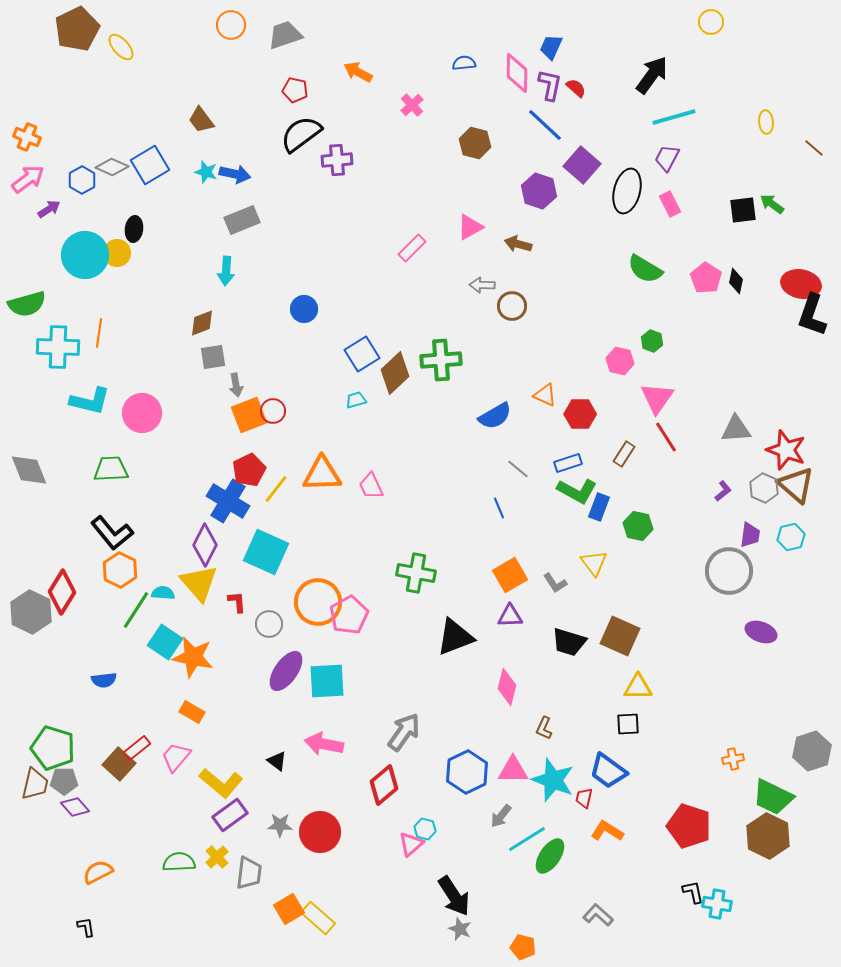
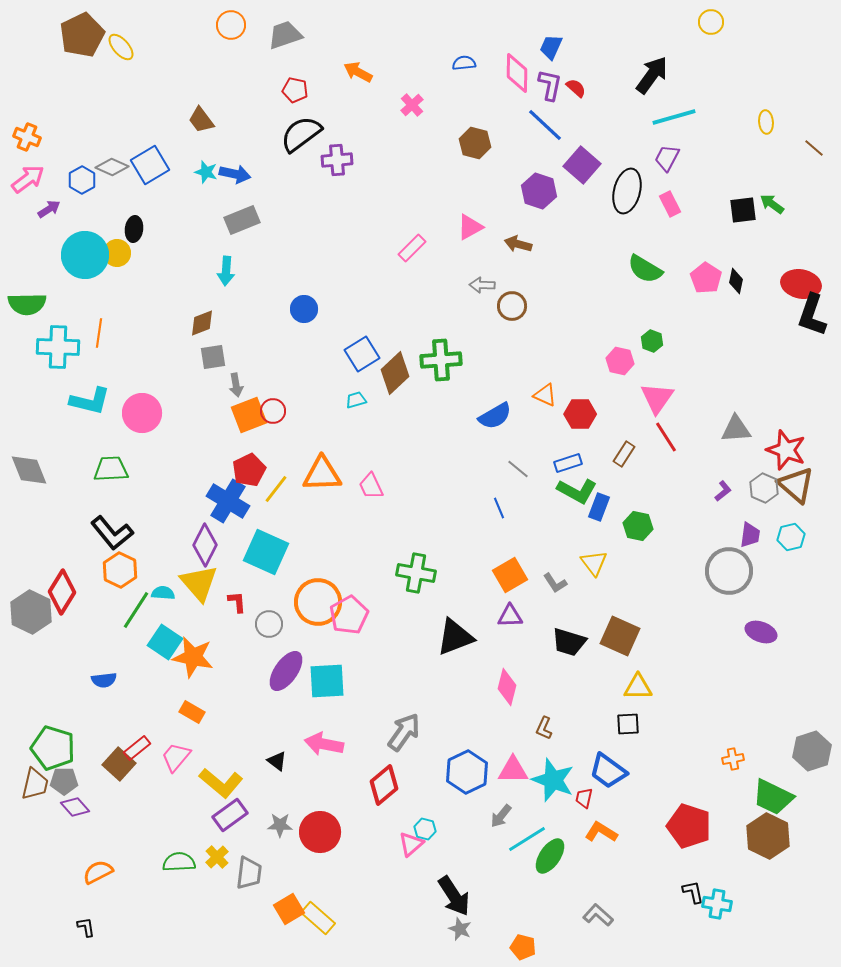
brown pentagon at (77, 29): moved 5 px right, 6 px down
green semicircle at (27, 304): rotated 15 degrees clockwise
orange L-shape at (607, 831): moved 6 px left, 1 px down
